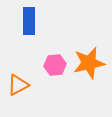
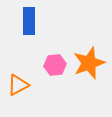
orange star: rotated 8 degrees counterclockwise
